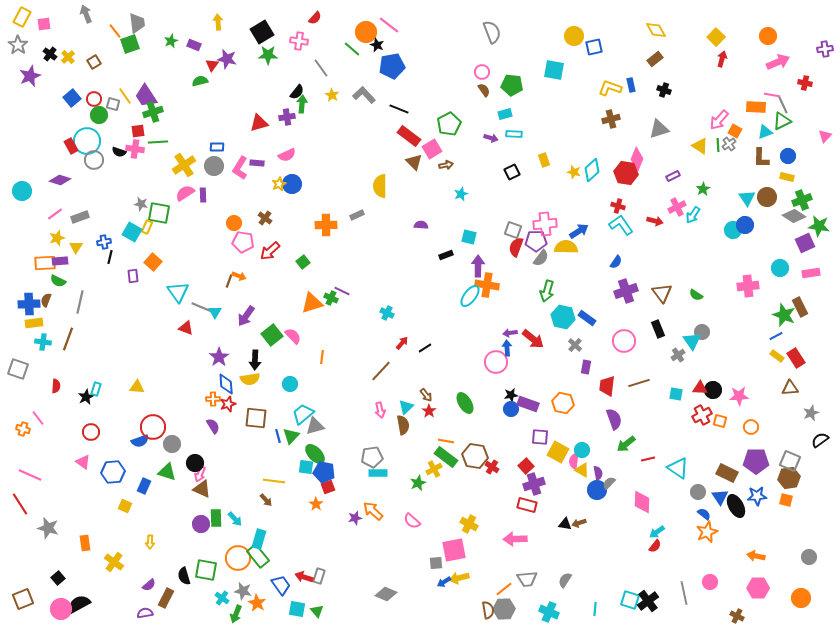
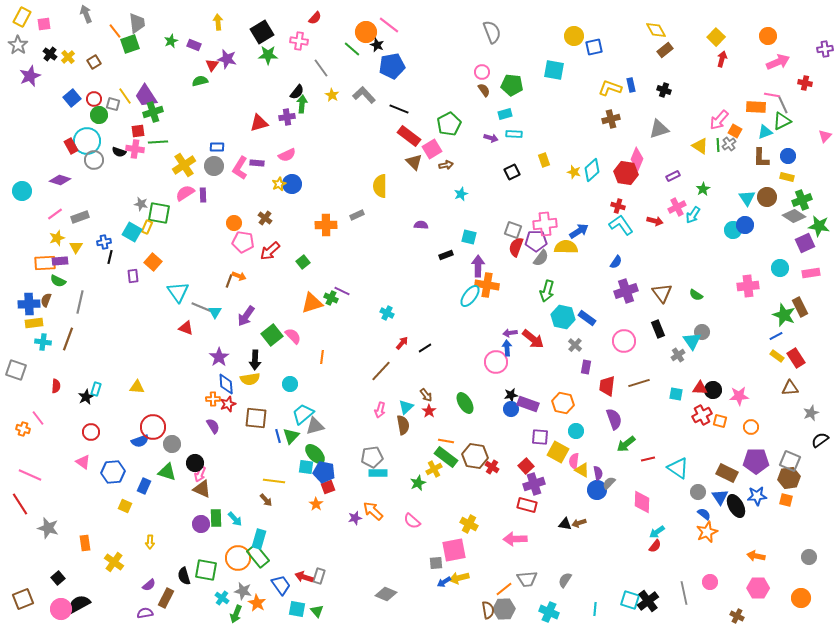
brown rectangle at (655, 59): moved 10 px right, 9 px up
gray square at (18, 369): moved 2 px left, 1 px down
pink arrow at (380, 410): rotated 28 degrees clockwise
cyan circle at (582, 450): moved 6 px left, 19 px up
